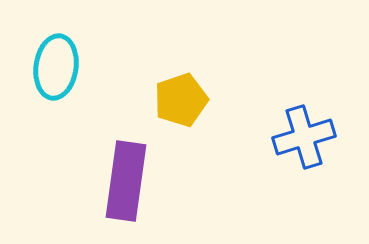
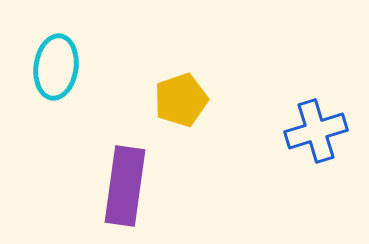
blue cross: moved 12 px right, 6 px up
purple rectangle: moved 1 px left, 5 px down
